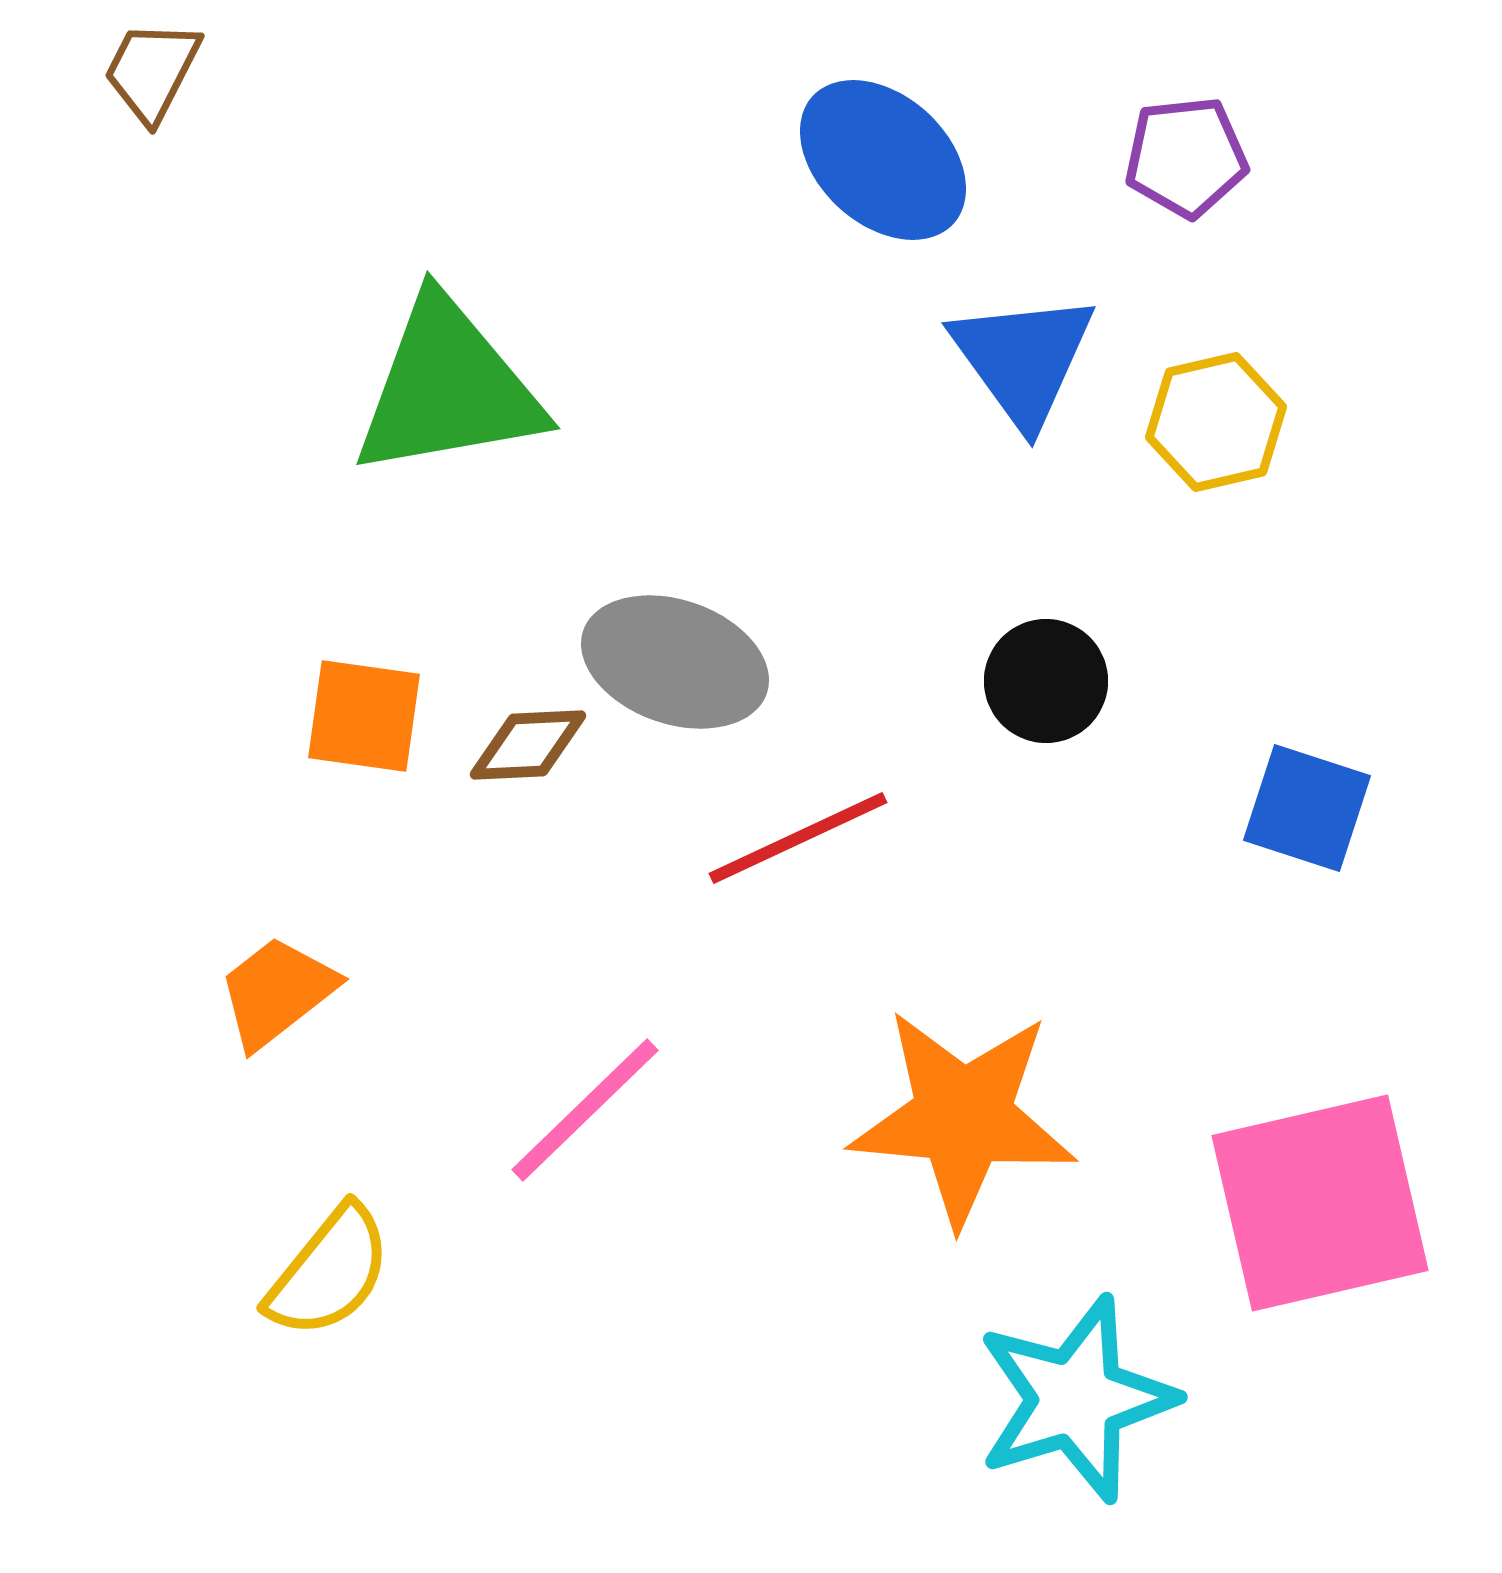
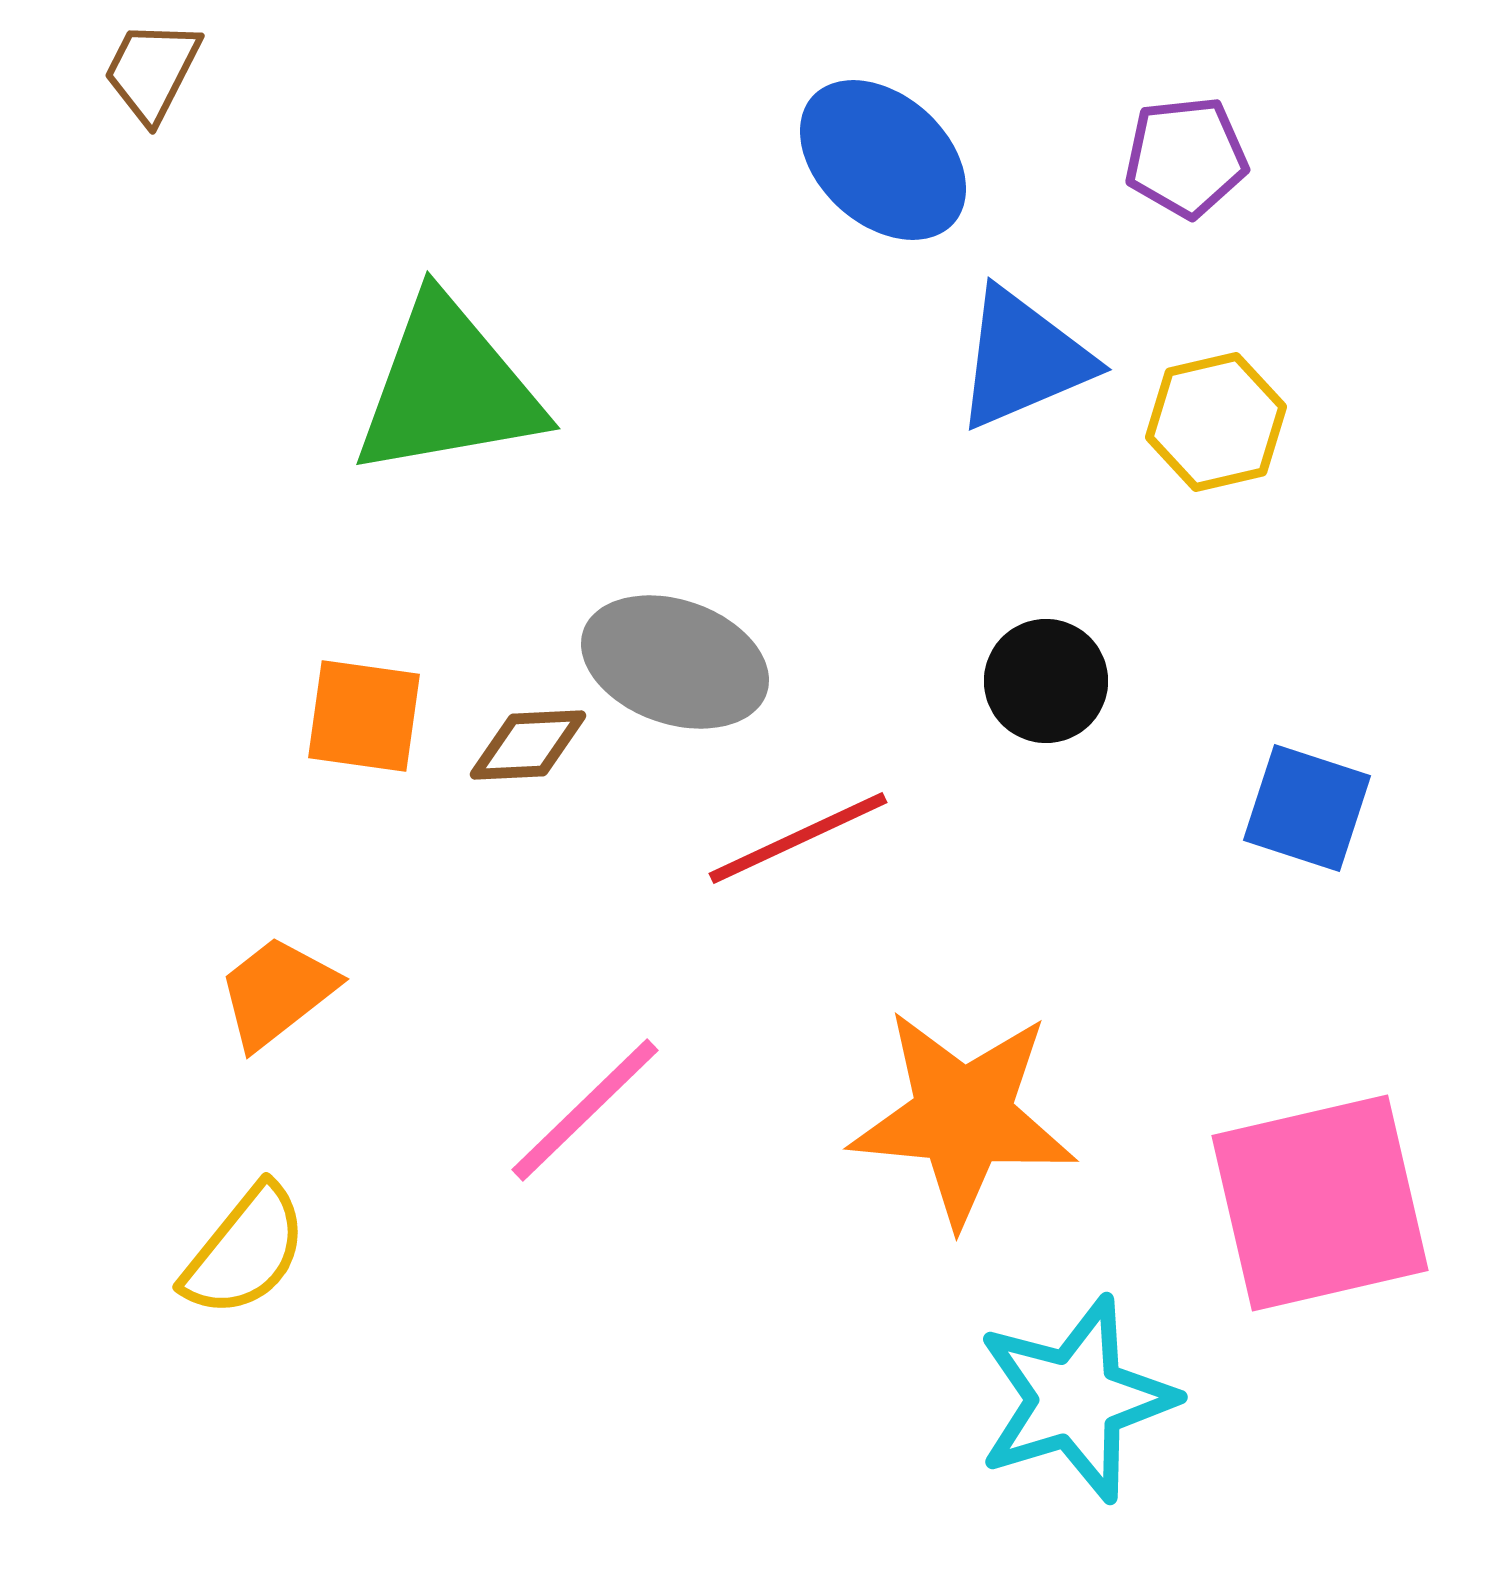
blue triangle: rotated 43 degrees clockwise
yellow semicircle: moved 84 px left, 21 px up
